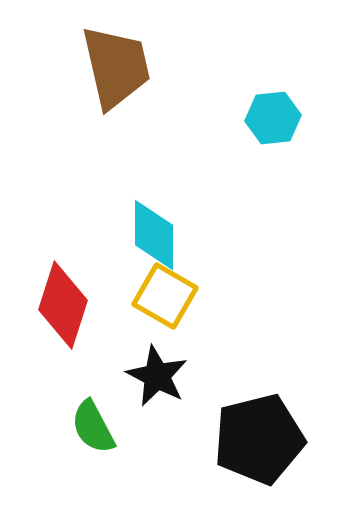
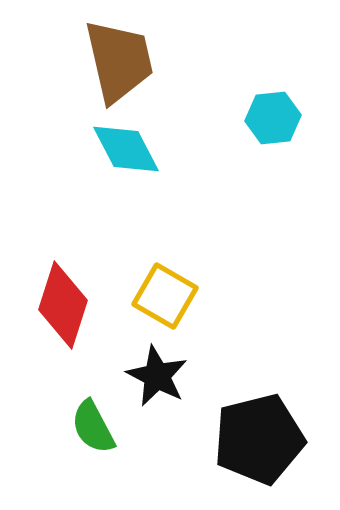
brown trapezoid: moved 3 px right, 6 px up
cyan diamond: moved 28 px left, 86 px up; rotated 28 degrees counterclockwise
